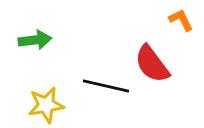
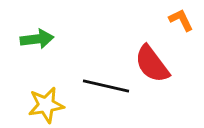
green arrow: moved 2 px right, 1 px up
